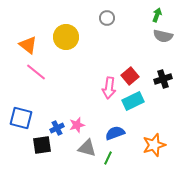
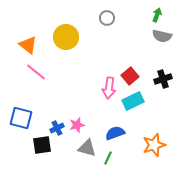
gray semicircle: moved 1 px left
